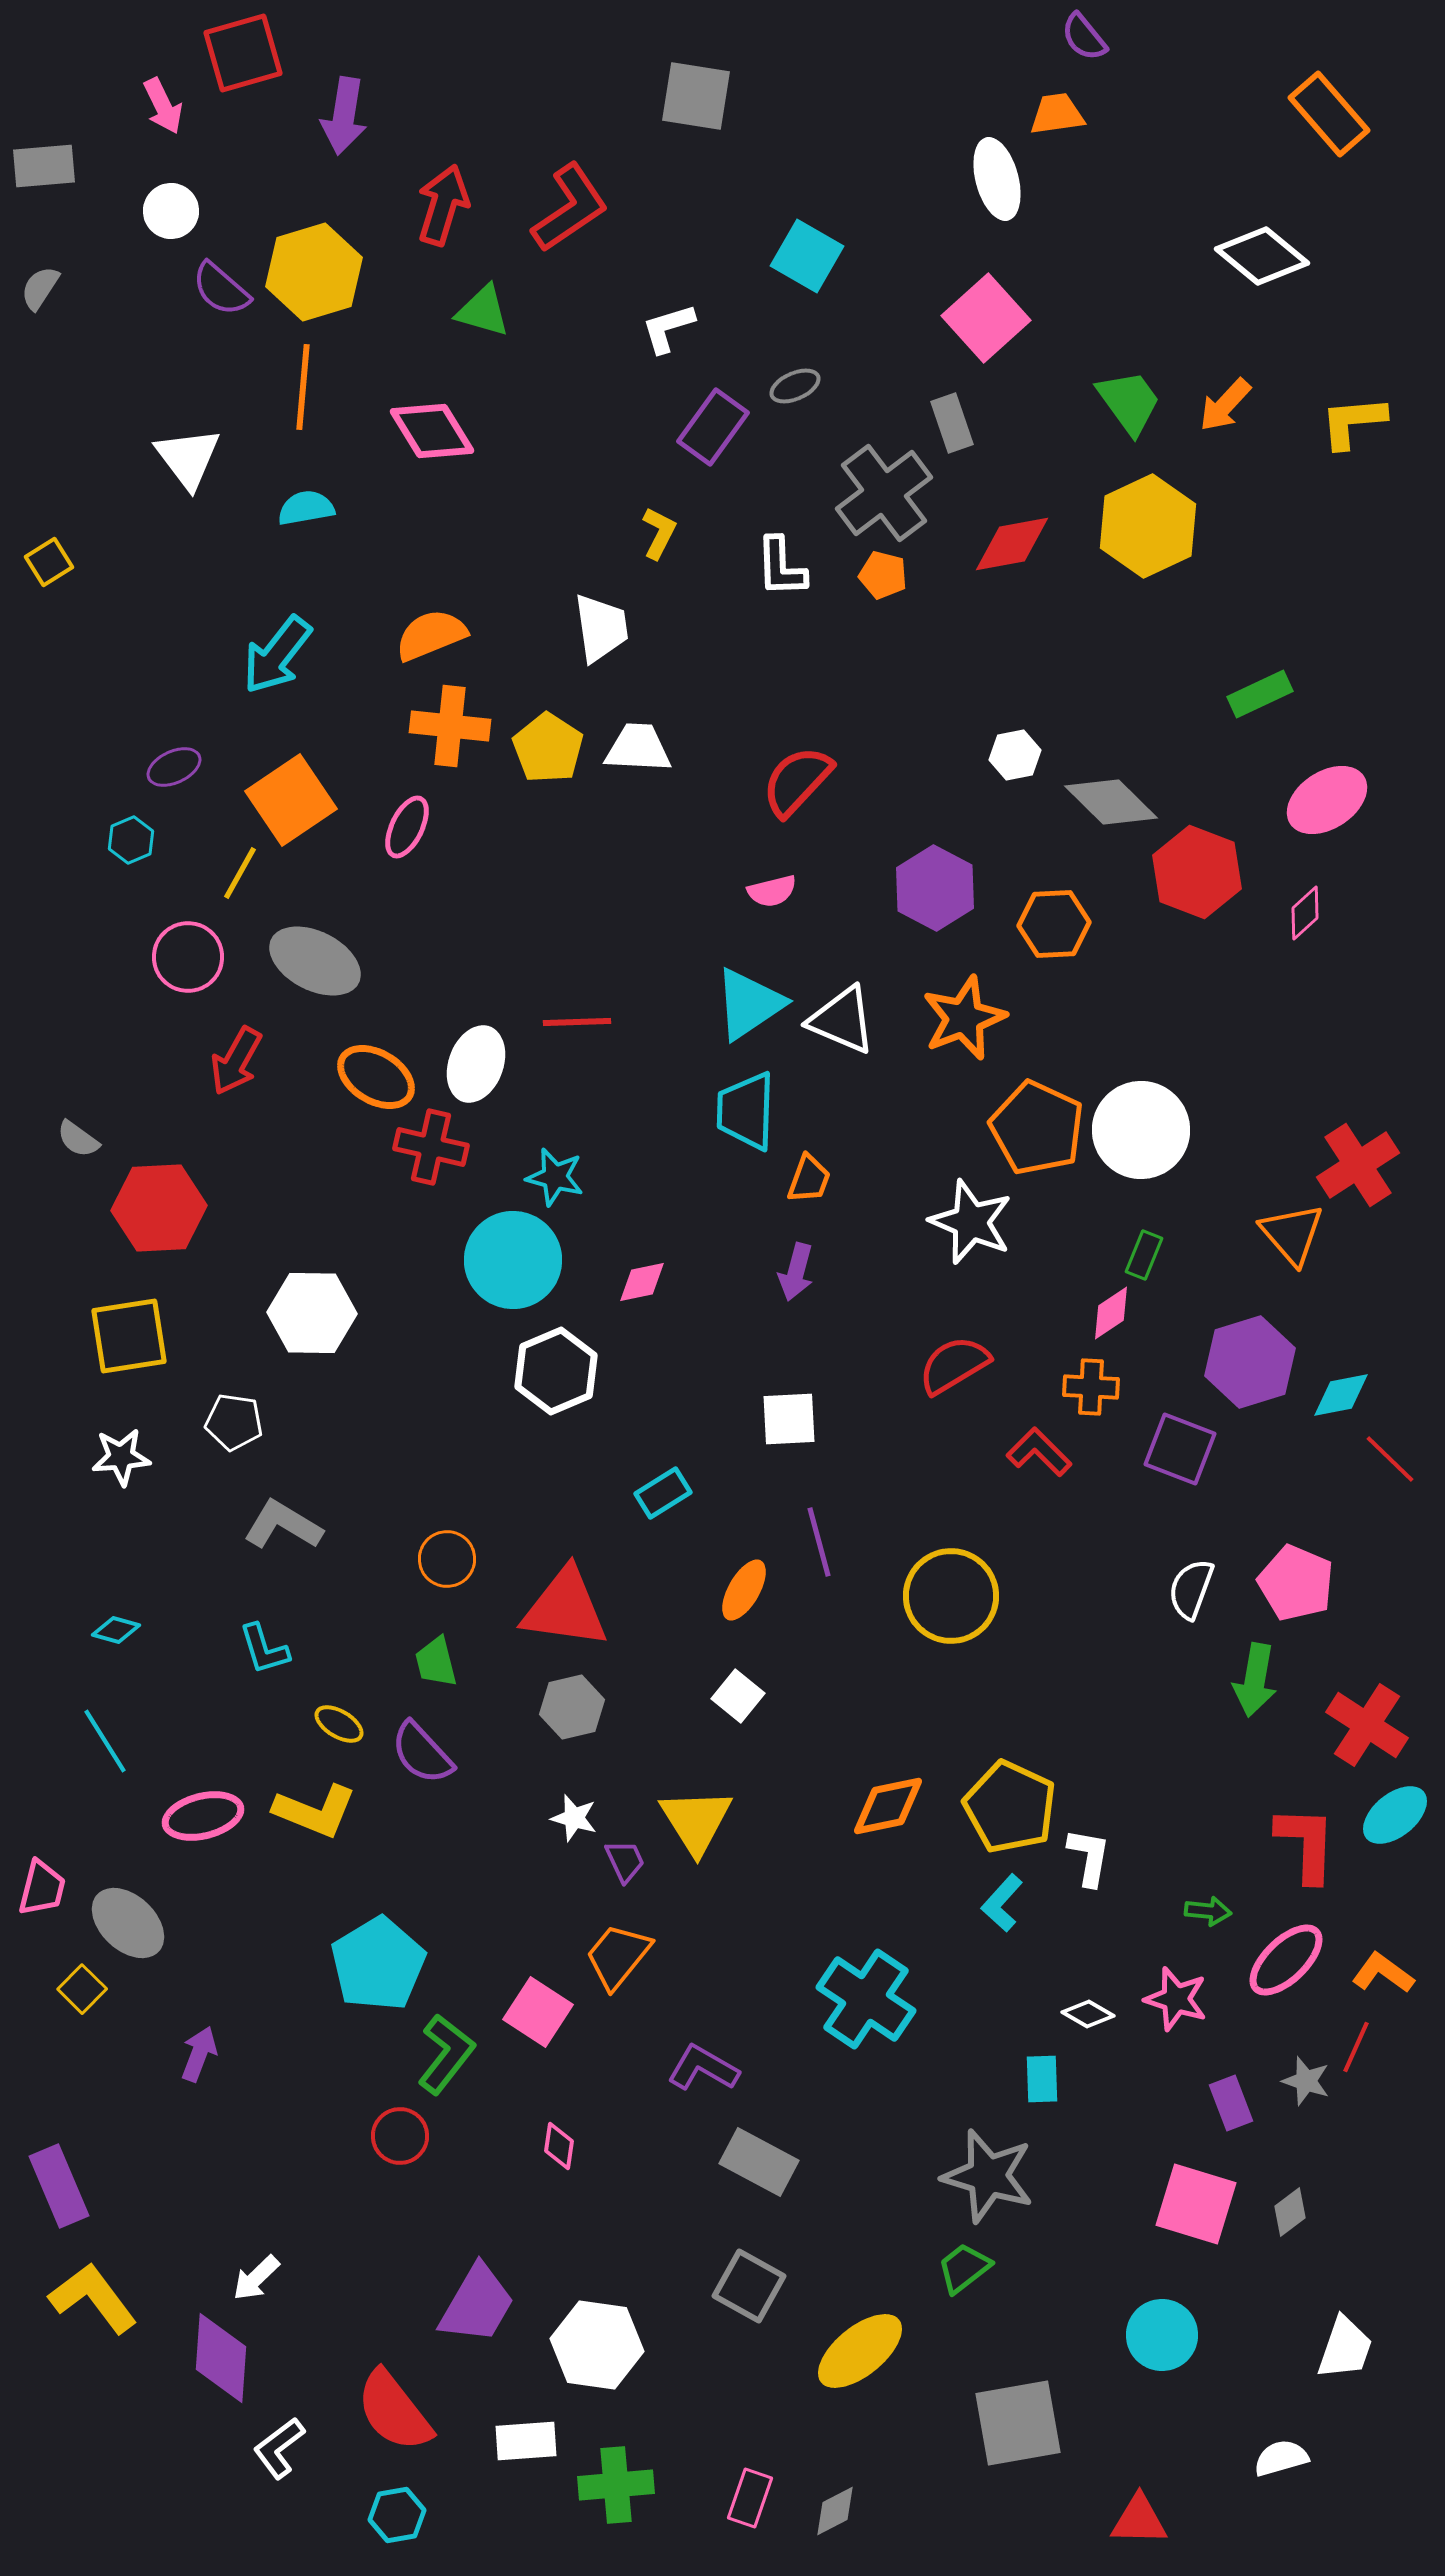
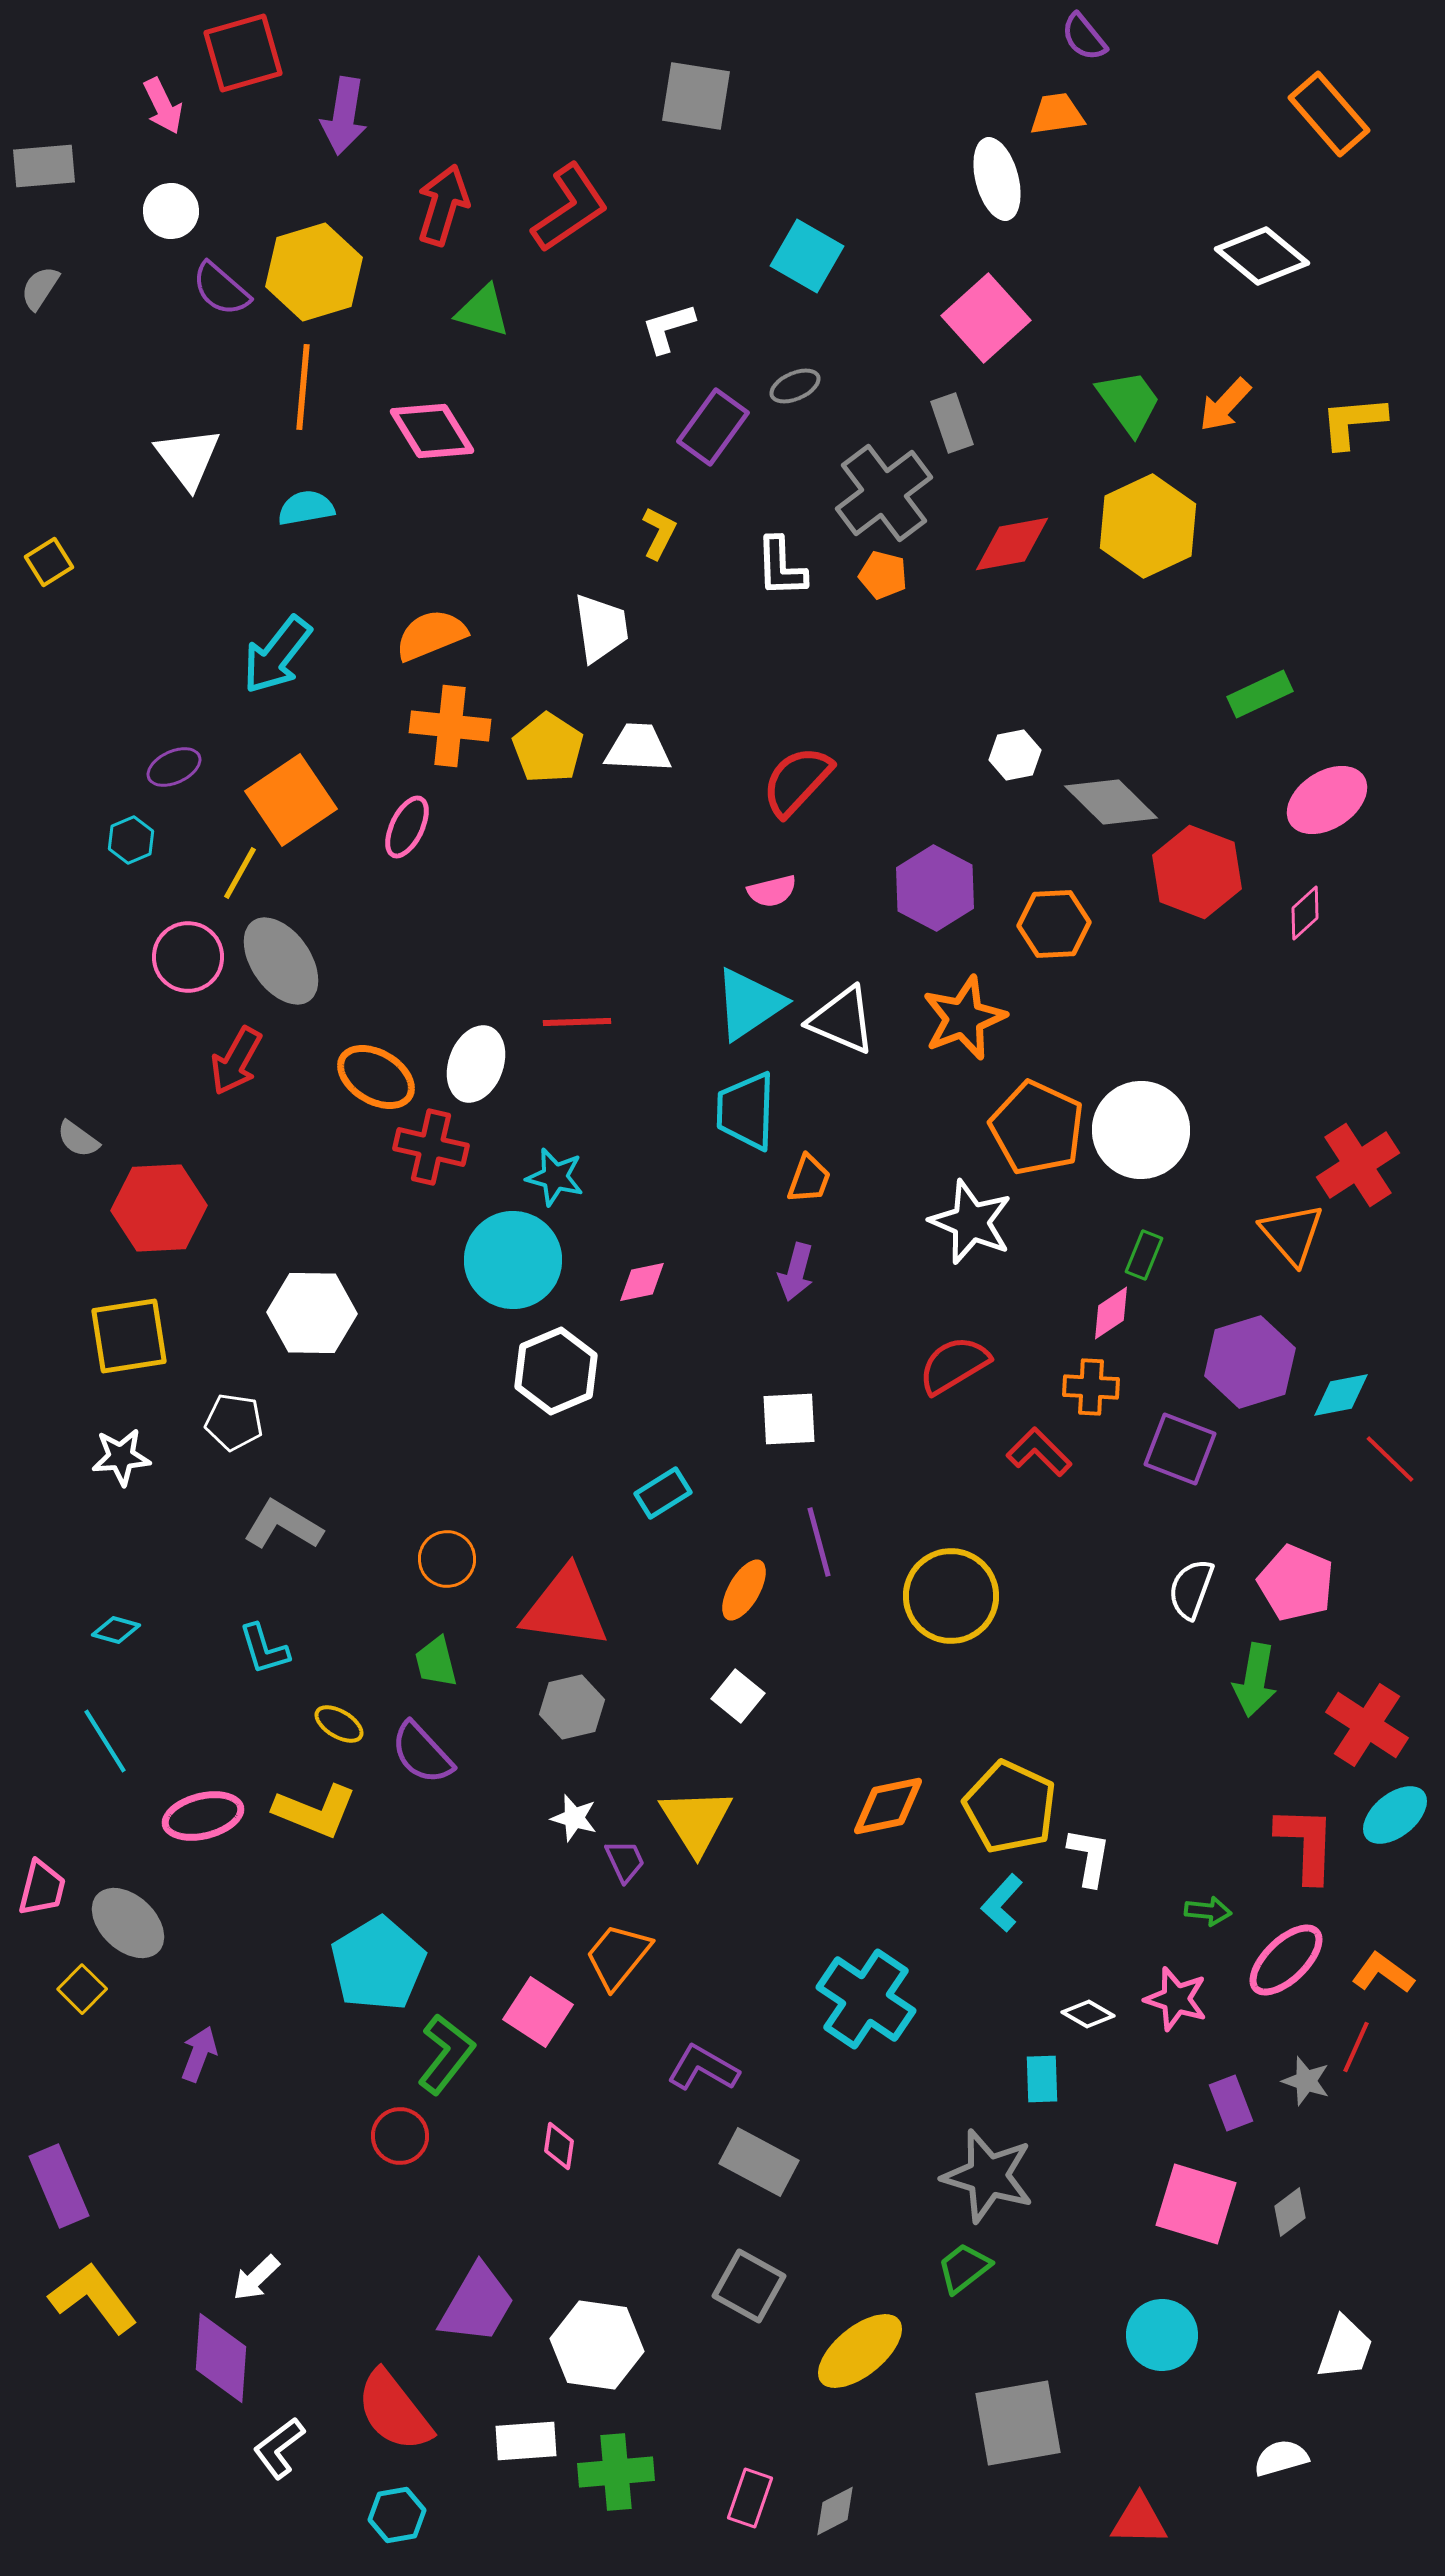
gray ellipse at (315, 961): moved 34 px left; rotated 28 degrees clockwise
green cross at (616, 2485): moved 13 px up
